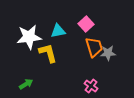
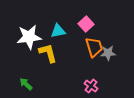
green arrow: rotated 104 degrees counterclockwise
